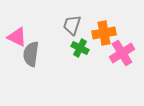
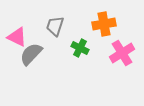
gray trapezoid: moved 17 px left, 1 px down
orange cross: moved 9 px up
gray semicircle: rotated 35 degrees clockwise
